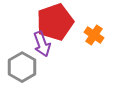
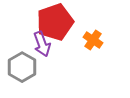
orange cross: moved 1 px left, 5 px down
